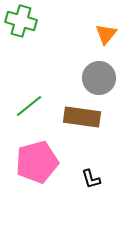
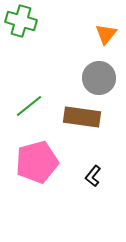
black L-shape: moved 2 px right, 3 px up; rotated 55 degrees clockwise
